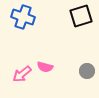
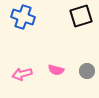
pink semicircle: moved 11 px right, 3 px down
pink arrow: rotated 24 degrees clockwise
